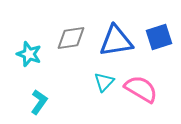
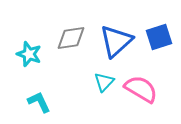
blue triangle: rotated 33 degrees counterclockwise
cyan L-shape: rotated 60 degrees counterclockwise
